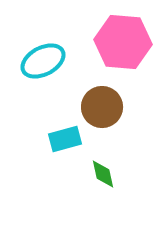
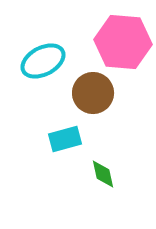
brown circle: moved 9 px left, 14 px up
